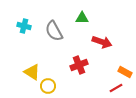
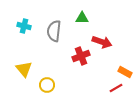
gray semicircle: rotated 35 degrees clockwise
red cross: moved 2 px right, 9 px up
yellow triangle: moved 8 px left, 3 px up; rotated 18 degrees clockwise
yellow circle: moved 1 px left, 1 px up
